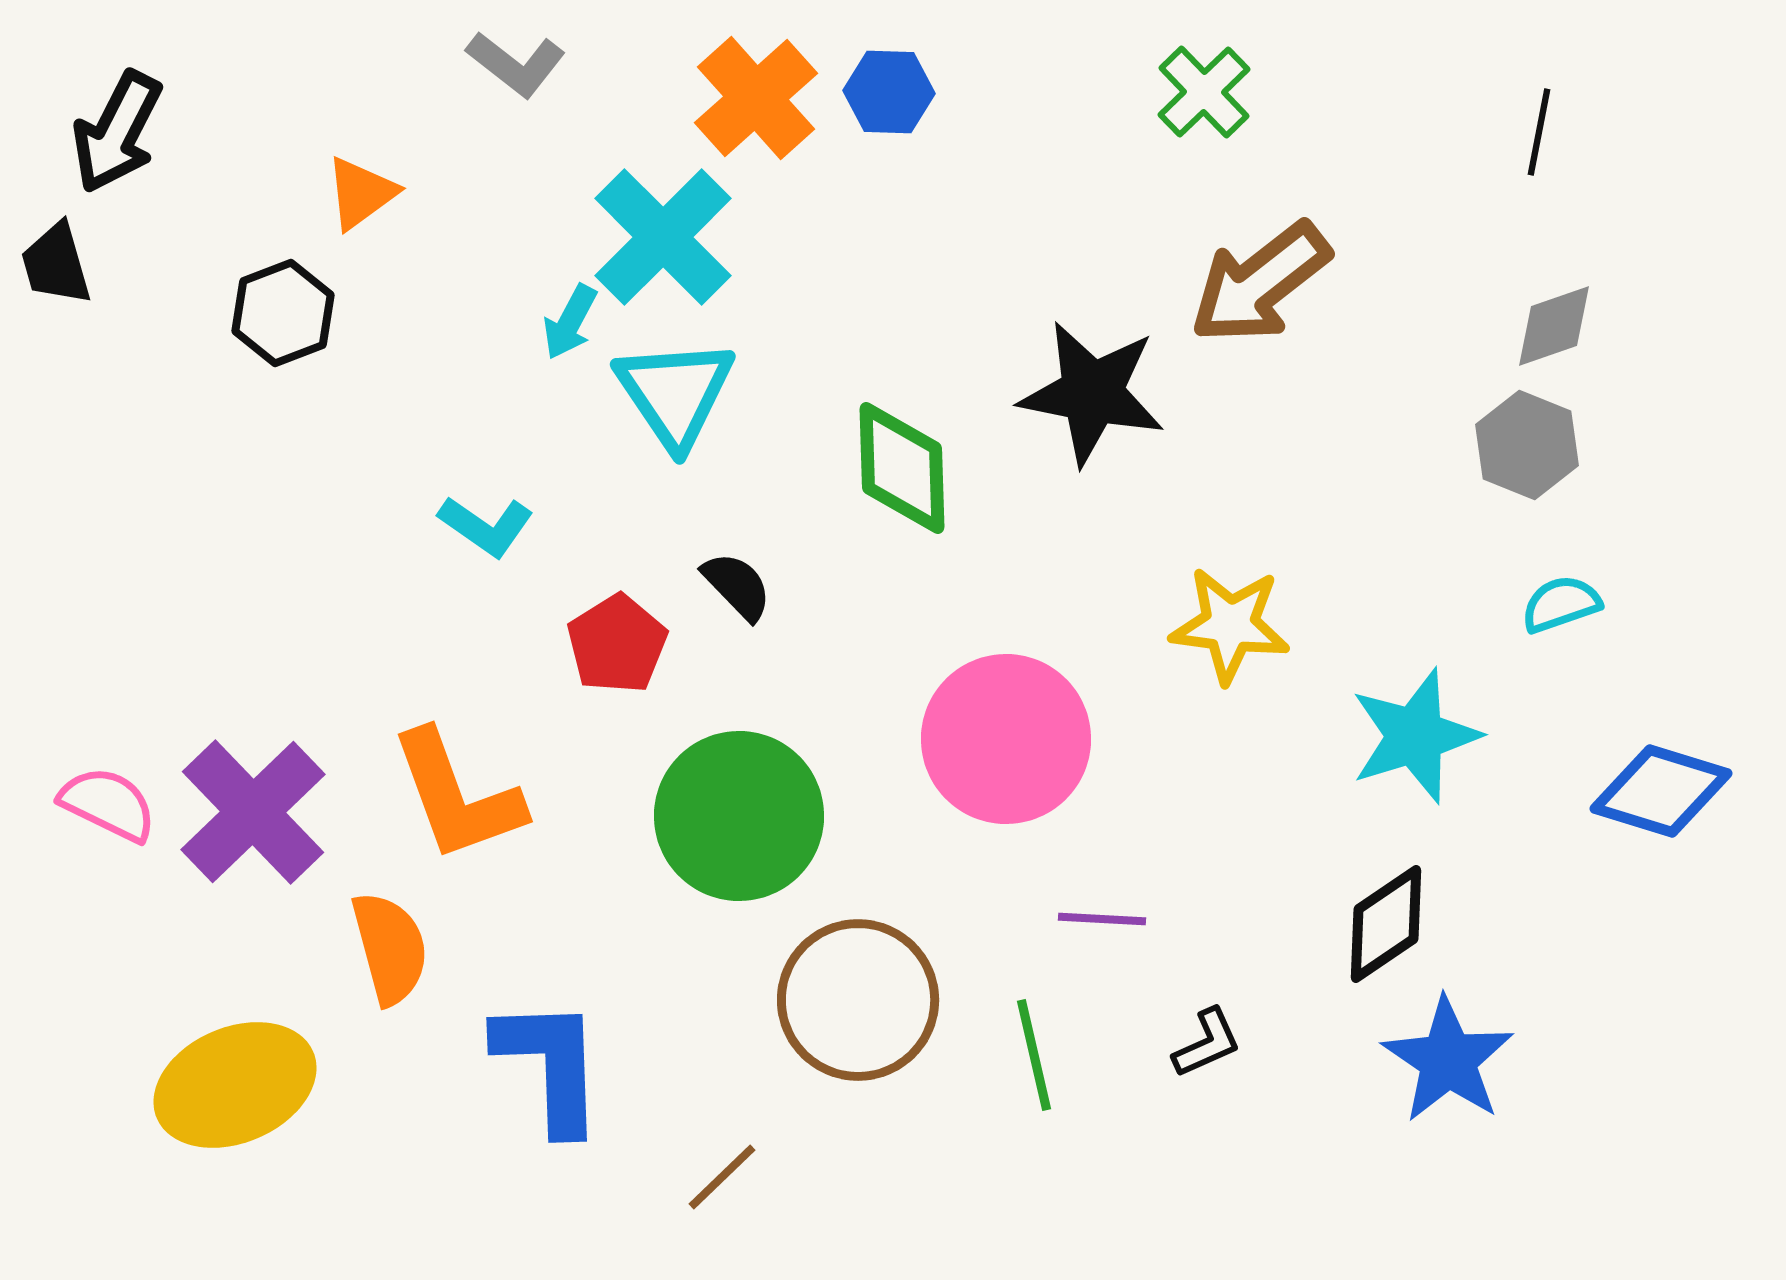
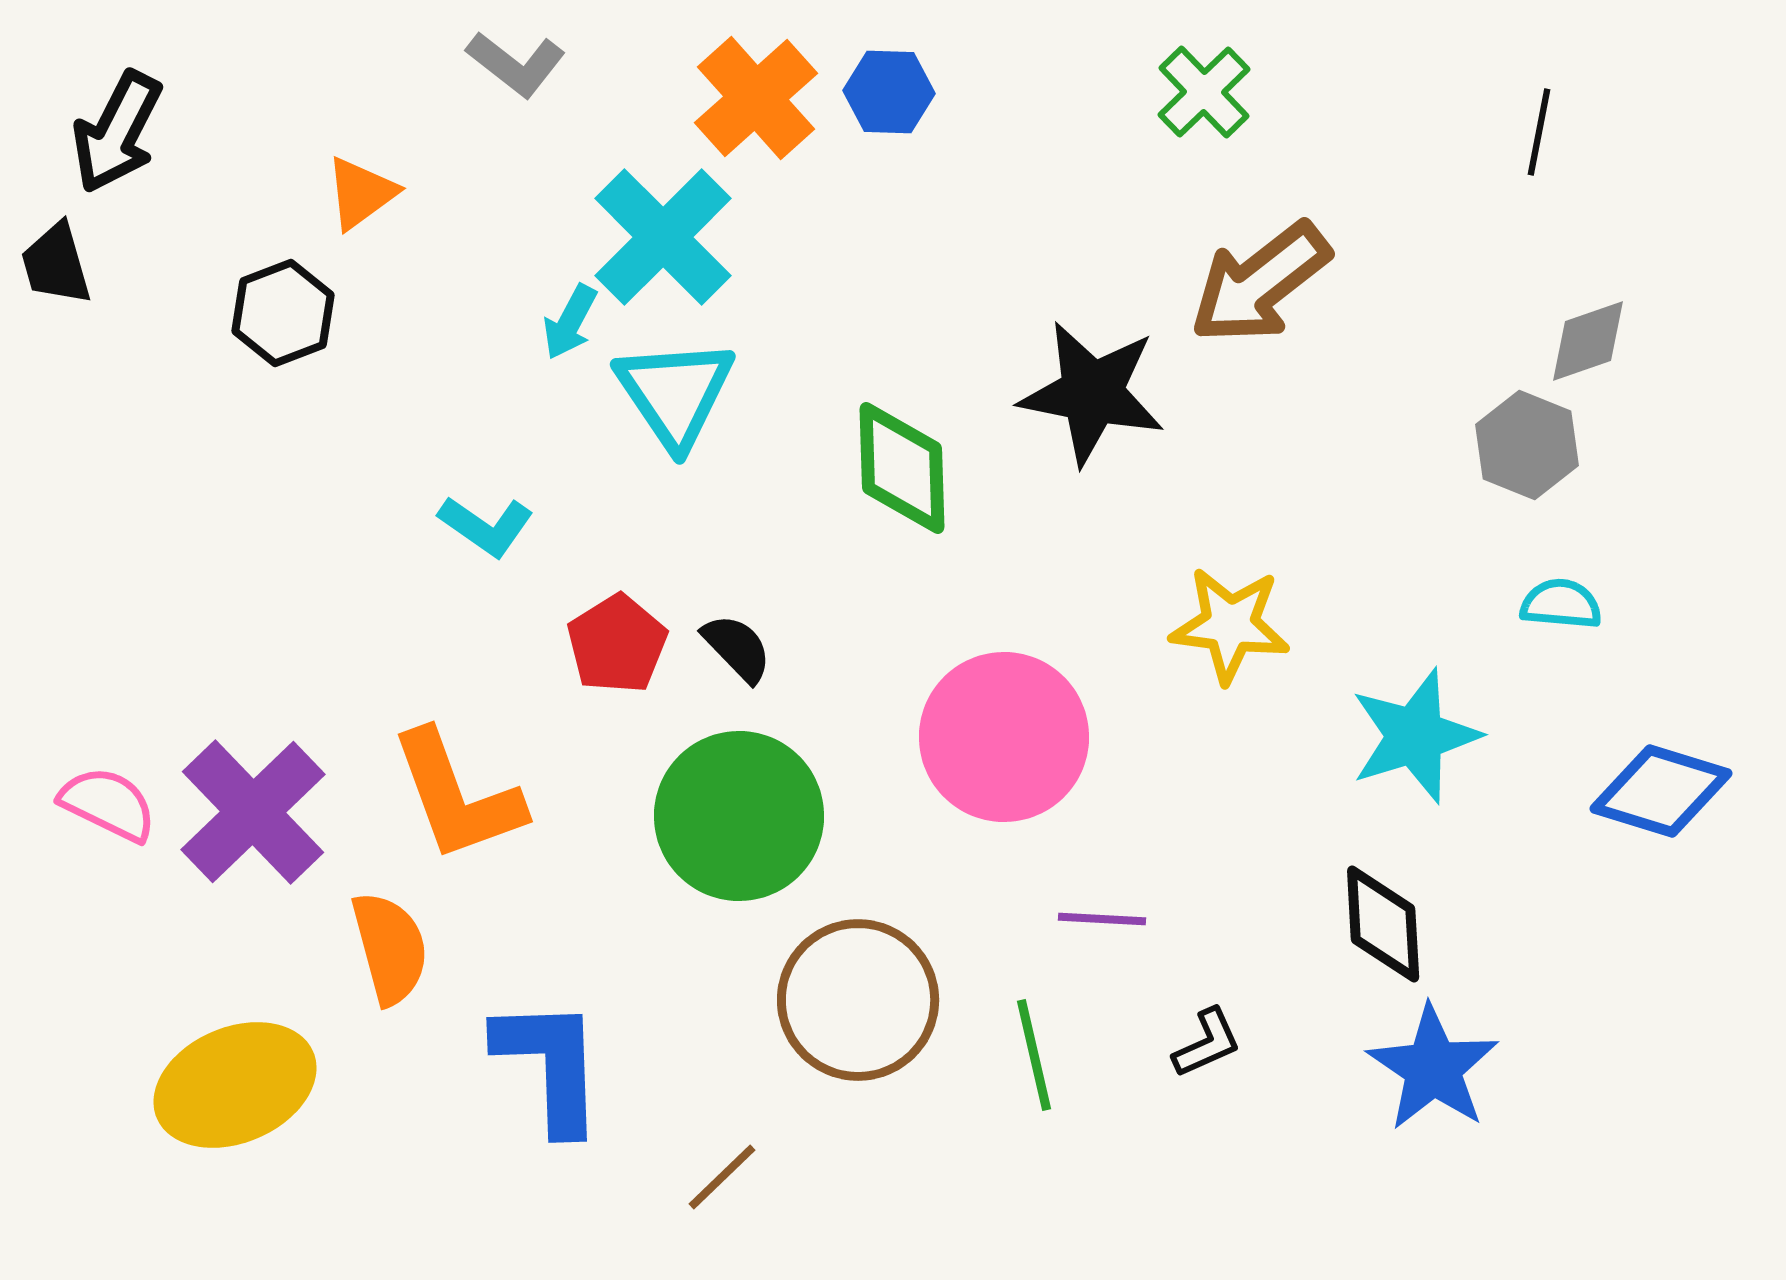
gray diamond: moved 34 px right, 15 px down
black semicircle: moved 62 px down
cyan semicircle: rotated 24 degrees clockwise
pink circle: moved 2 px left, 2 px up
black diamond: moved 3 px left; rotated 59 degrees counterclockwise
blue star: moved 15 px left, 8 px down
